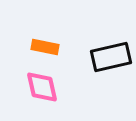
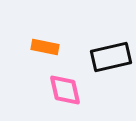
pink diamond: moved 23 px right, 3 px down
